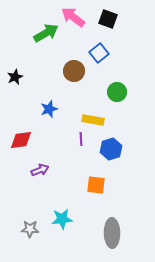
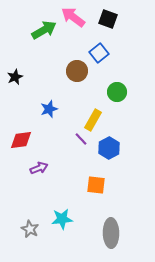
green arrow: moved 2 px left, 3 px up
brown circle: moved 3 px right
yellow rectangle: rotated 70 degrees counterclockwise
purple line: rotated 40 degrees counterclockwise
blue hexagon: moved 2 px left, 1 px up; rotated 10 degrees counterclockwise
purple arrow: moved 1 px left, 2 px up
gray star: rotated 24 degrees clockwise
gray ellipse: moved 1 px left
